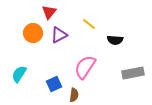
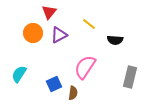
gray rectangle: moved 3 px left, 4 px down; rotated 65 degrees counterclockwise
brown semicircle: moved 1 px left, 2 px up
